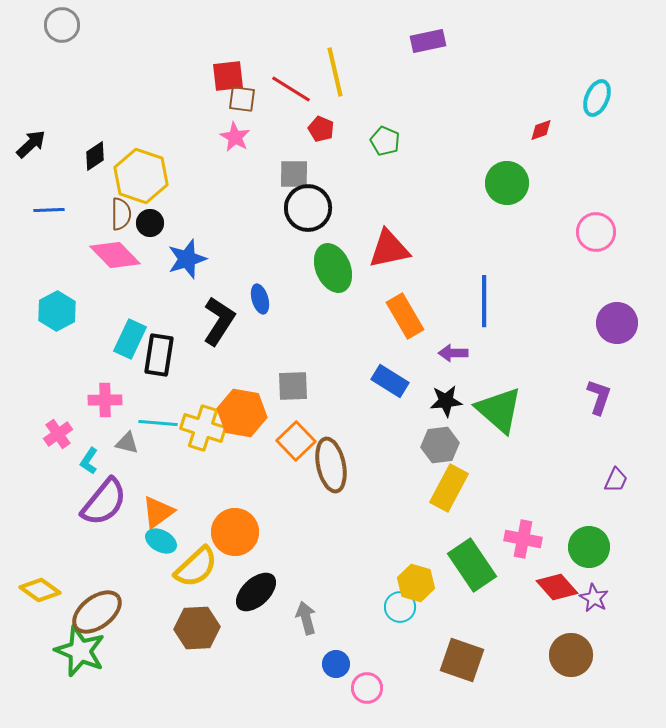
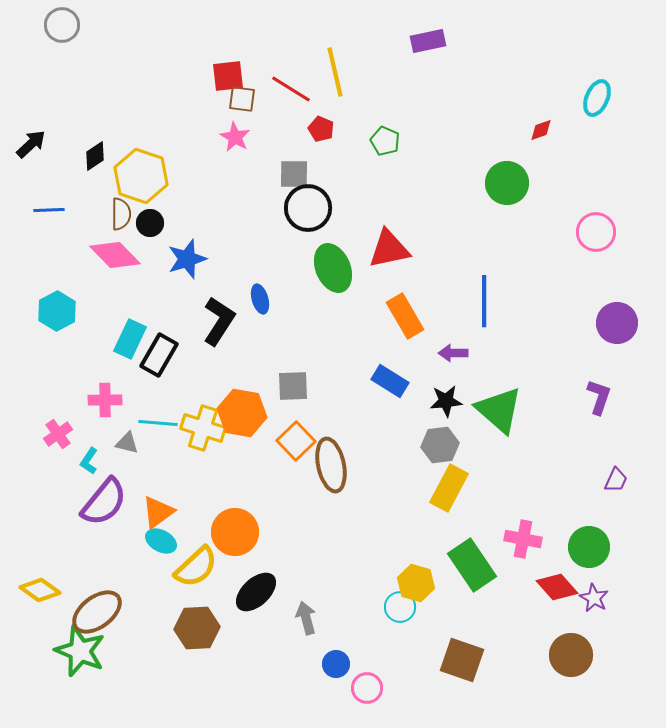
black rectangle at (159, 355): rotated 21 degrees clockwise
